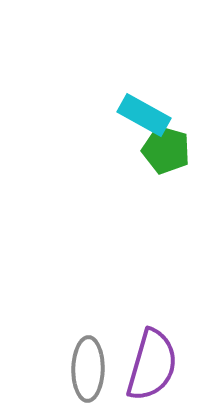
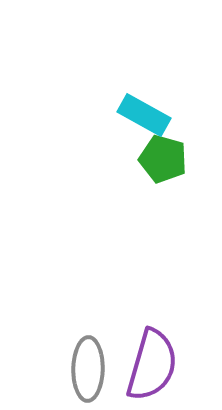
green pentagon: moved 3 px left, 9 px down
